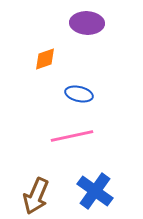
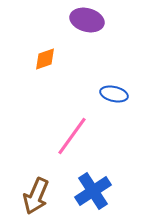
purple ellipse: moved 3 px up; rotated 12 degrees clockwise
blue ellipse: moved 35 px right
pink line: rotated 42 degrees counterclockwise
blue cross: moved 2 px left; rotated 21 degrees clockwise
